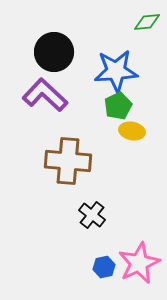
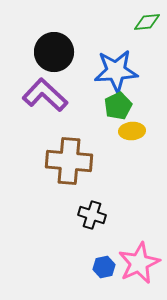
yellow ellipse: rotated 15 degrees counterclockwise
brown cross: moved 1 px right
black cross: rotated 20 degrees counterclockwise
